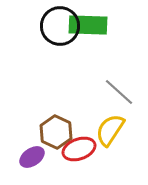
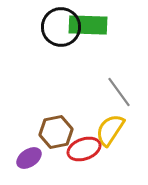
black circle: moved 1 px right, 1 px down
gray line: rotated 12 degrees clockwise
brown hexagon: rotated 24 degrees clockwise
red ellipse: moved 5 px right
purple ellipse: moved 3 px left, 1 px down
